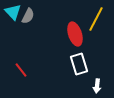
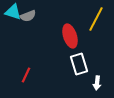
cyan triangle: rotated 30 degrees counterclockwise
gray semicircle: rotated 42 degrees clockwise
red ellipse: moved 5 px left, 2 px down
red line: moved 5 px right, 5 px down; rotated 63 degrees clockwise
white arrow: moved 3 px up
